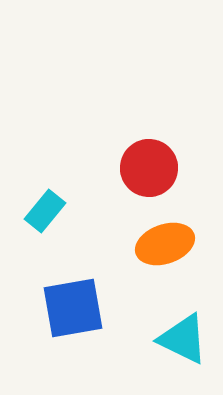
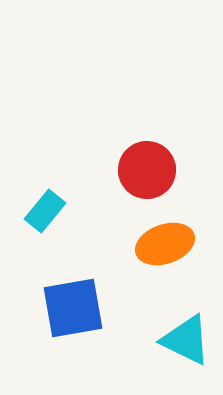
red circle: moved 2 px left, 2 px down
cyan triangle: moved 3 px right, 1 px down
